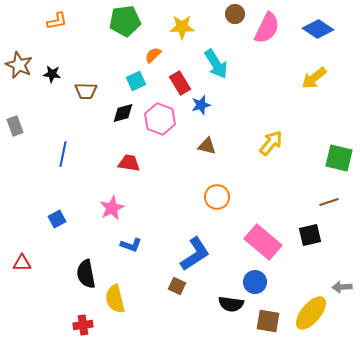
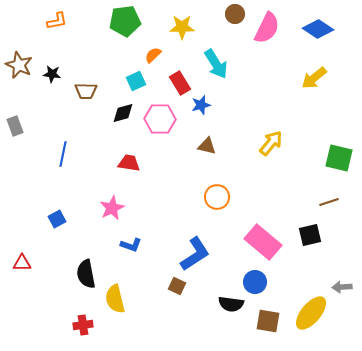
pink hexagon at (160, 119): rotated 20 degrees counterclockwise
